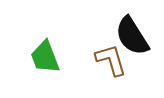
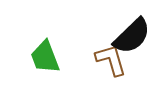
black semicircle: rotated 102 degrees counterclockwise
